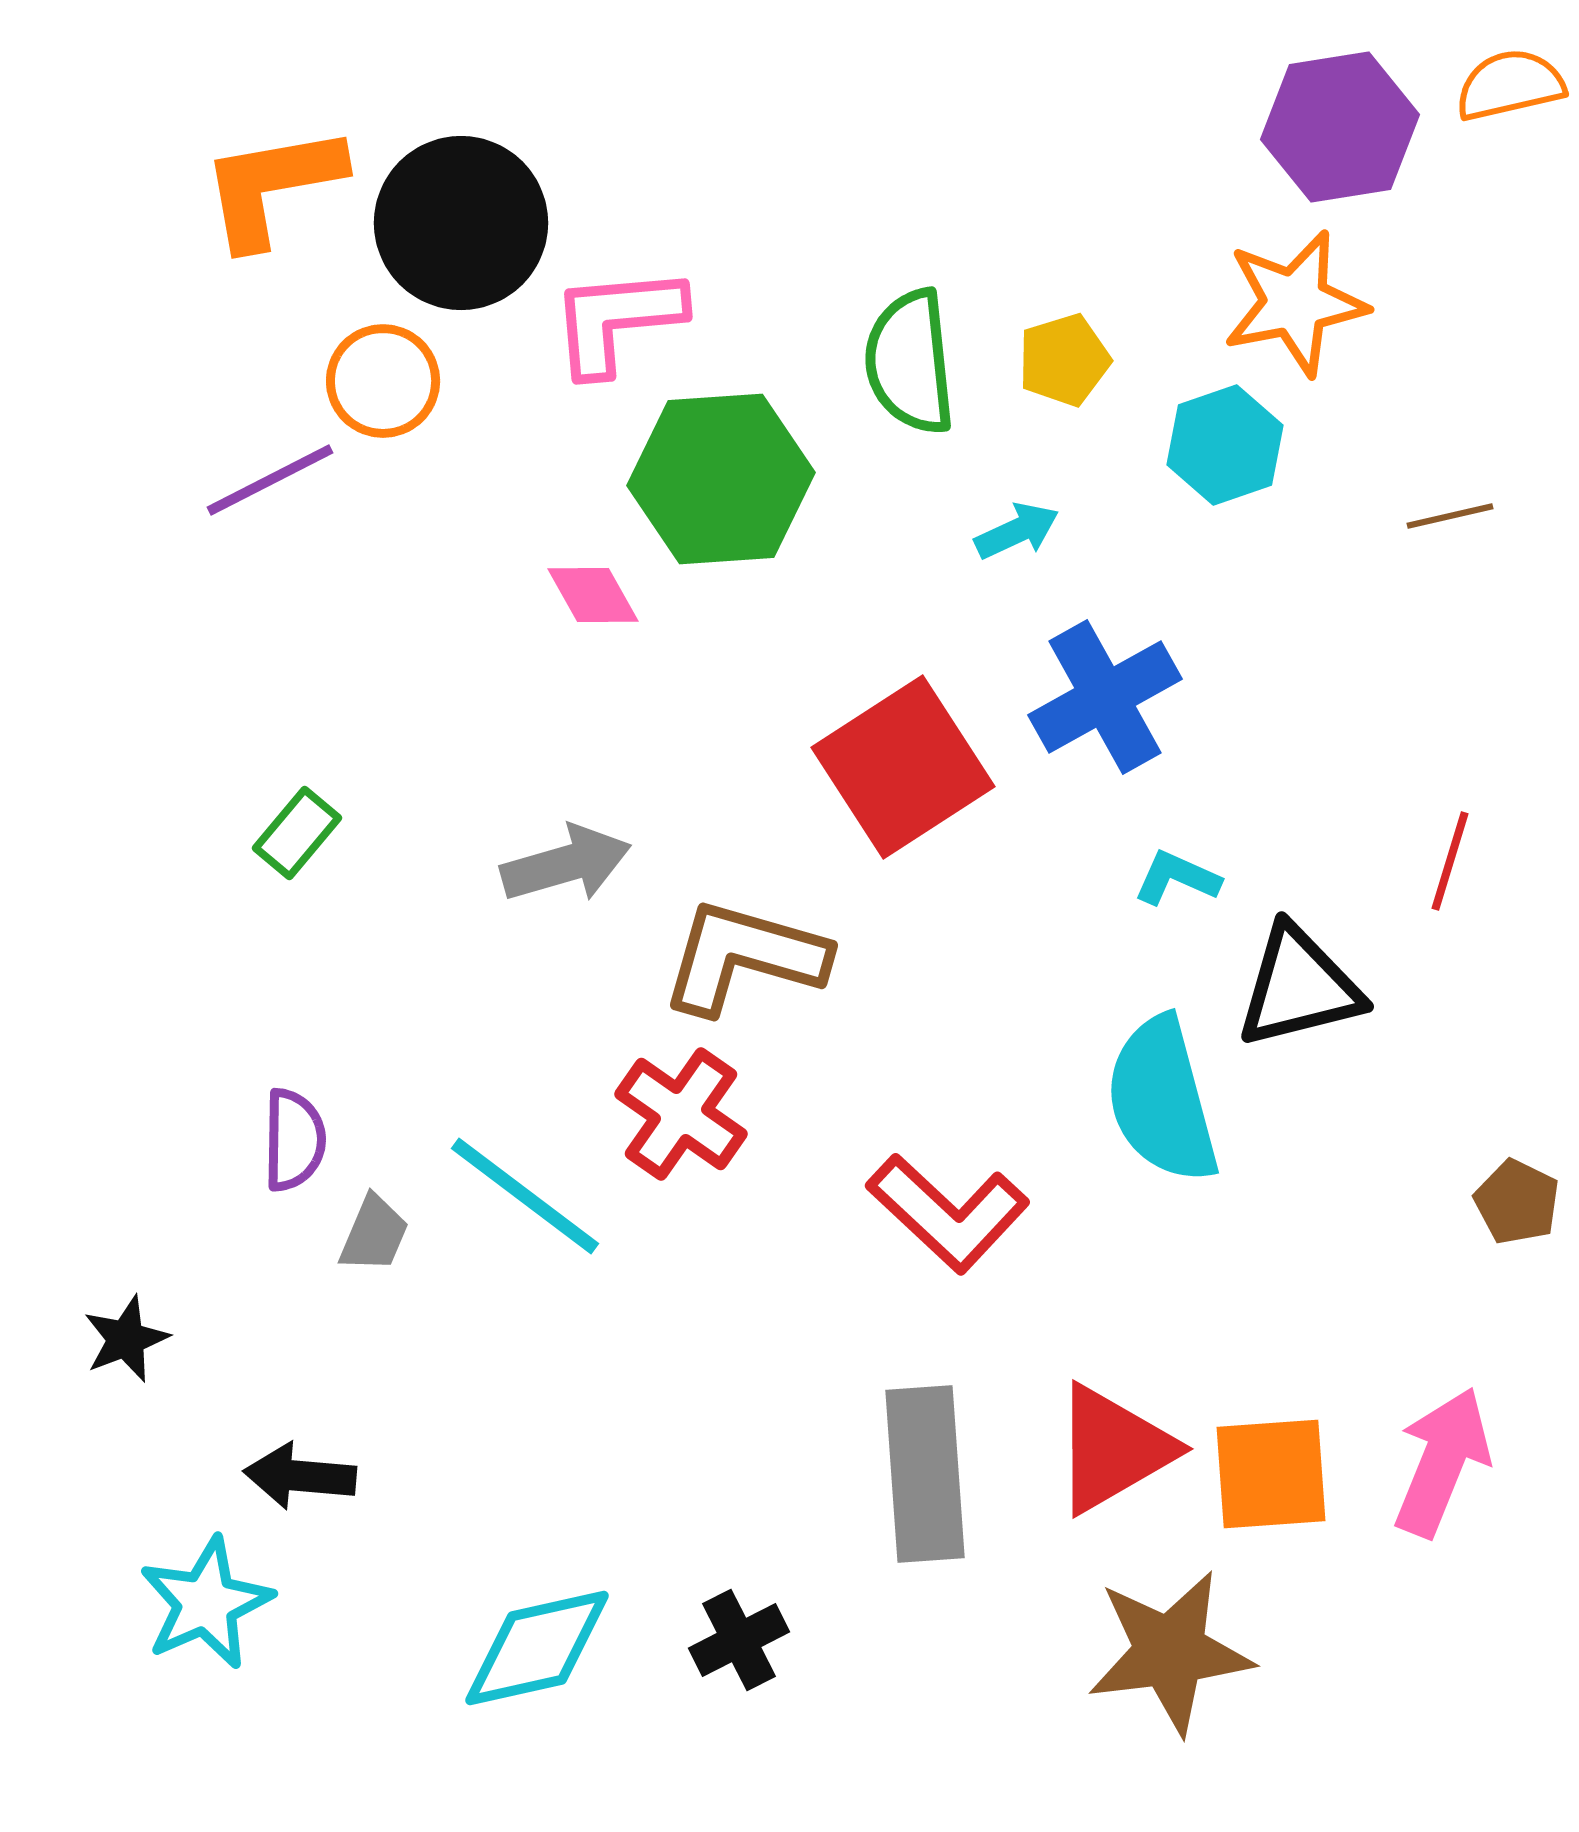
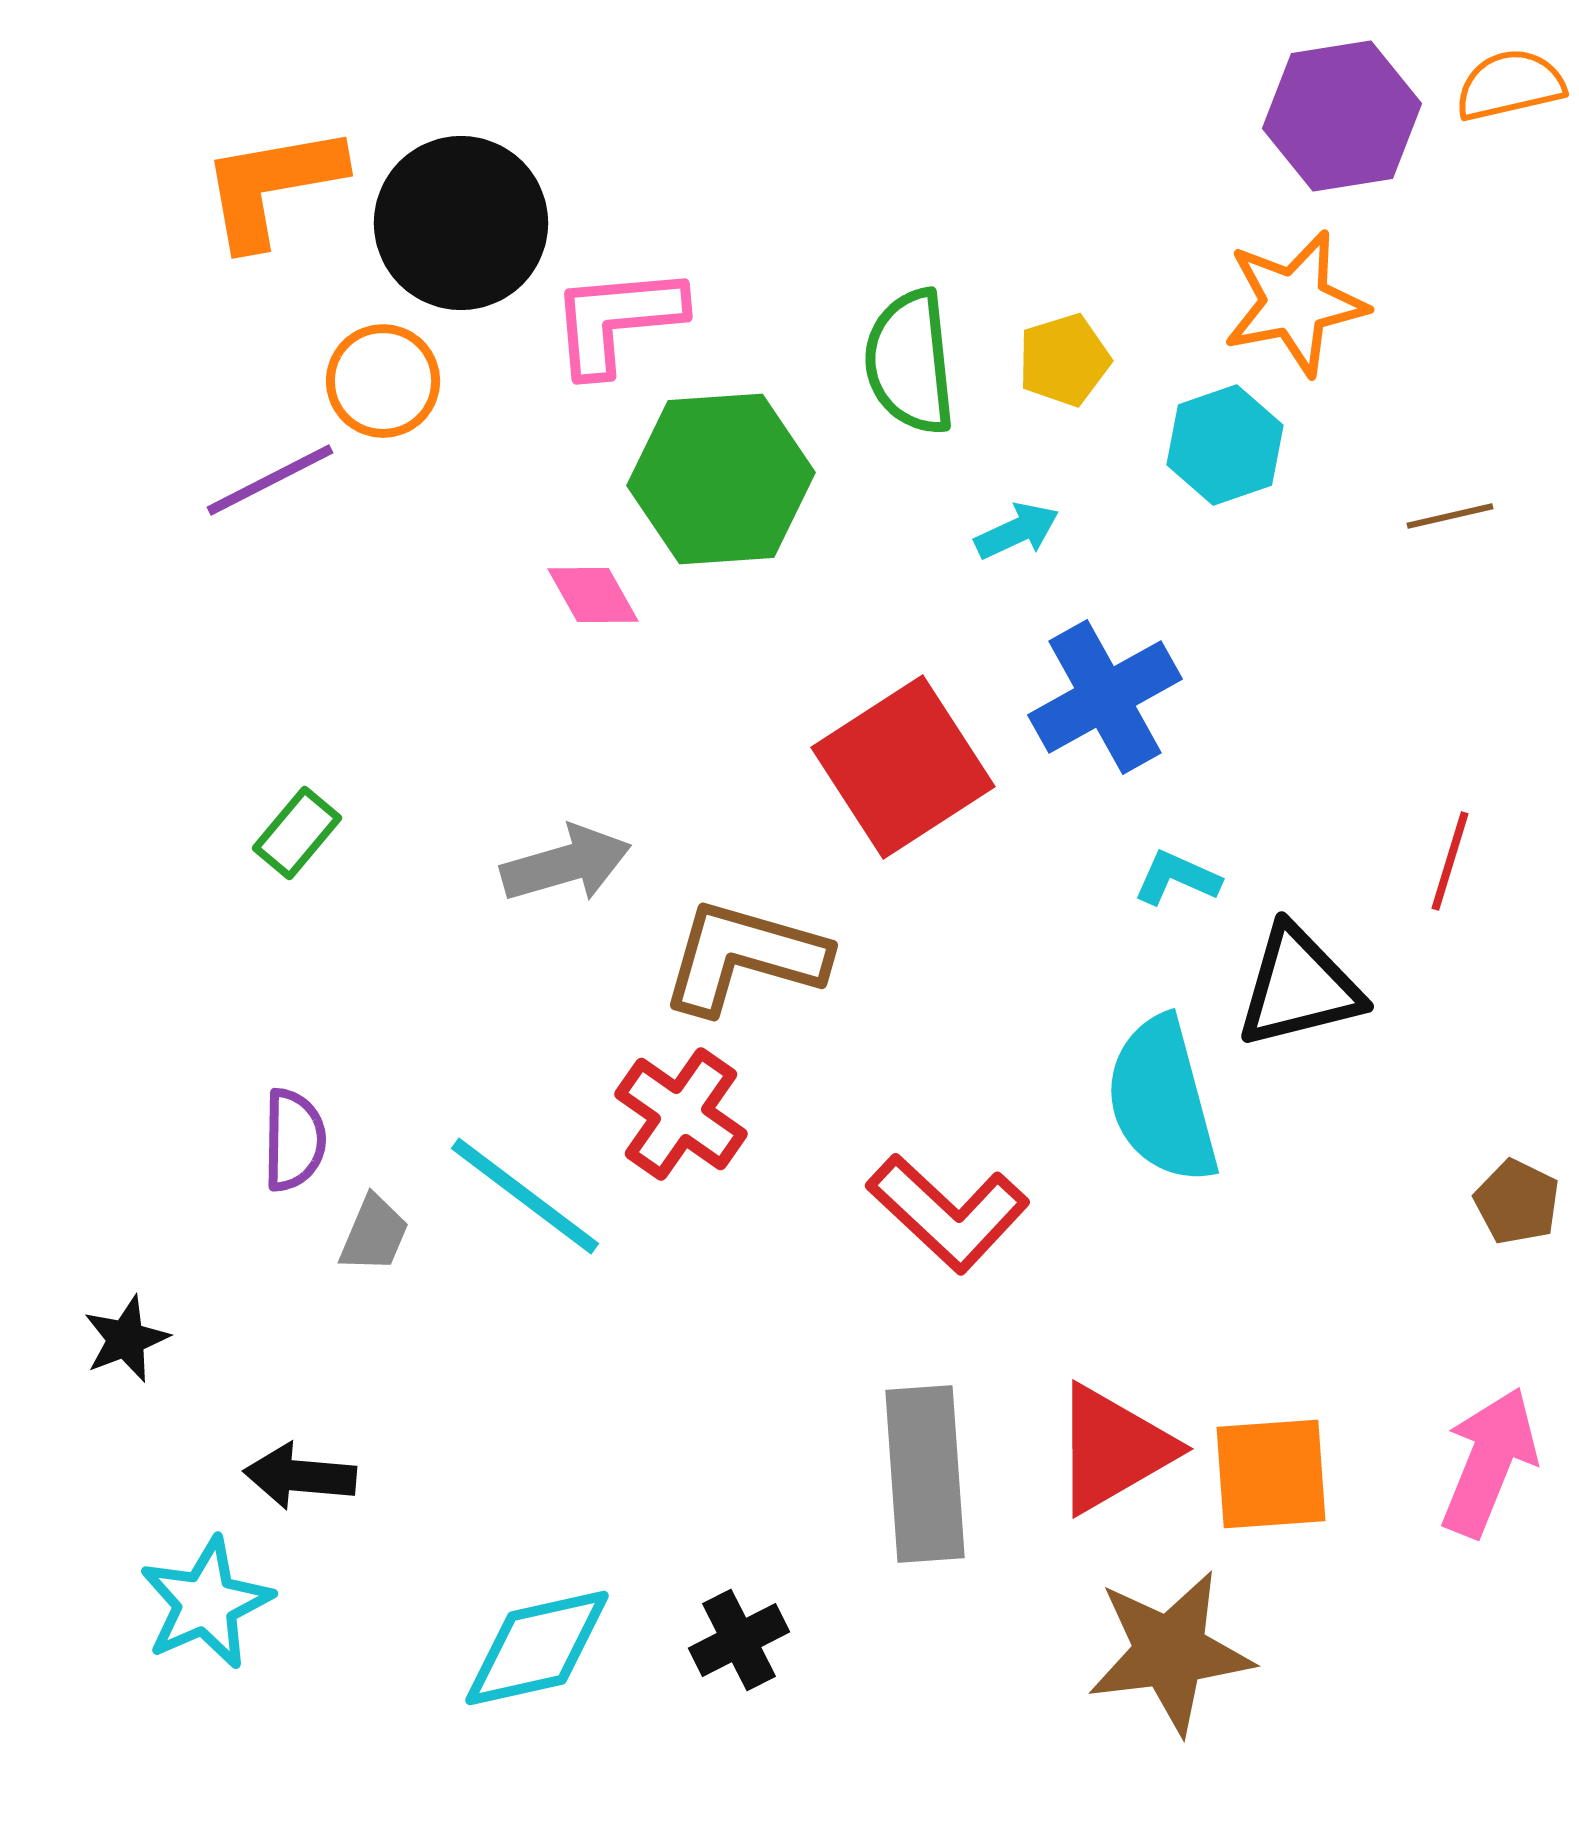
purple hexagon: moved 2 px right, 11 px up
pink arrow: moved 47 px right
